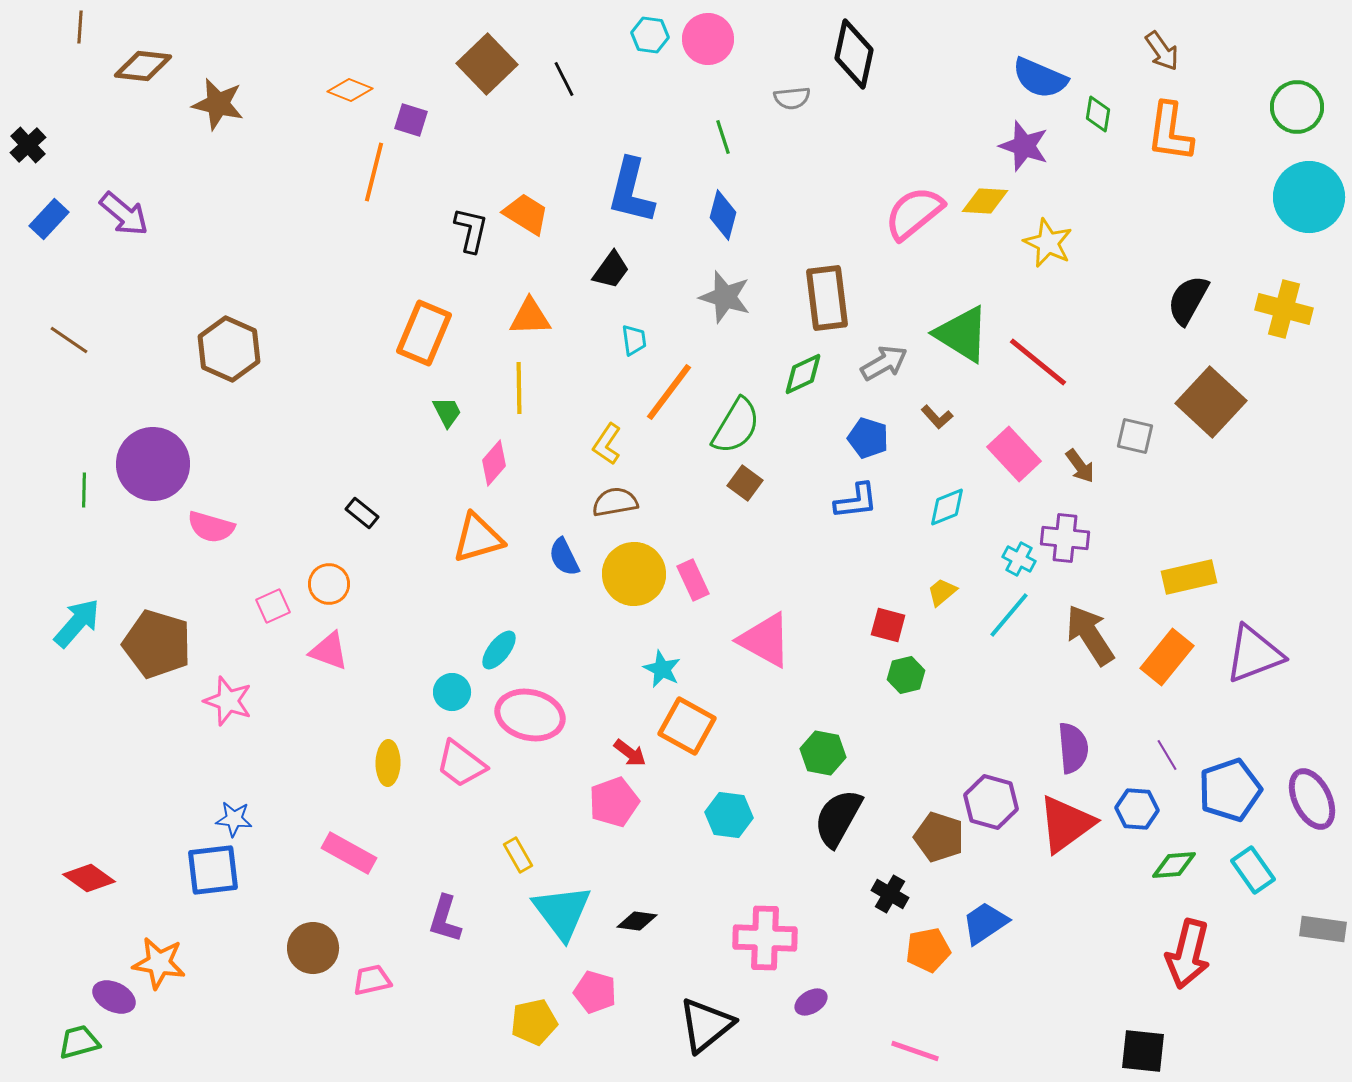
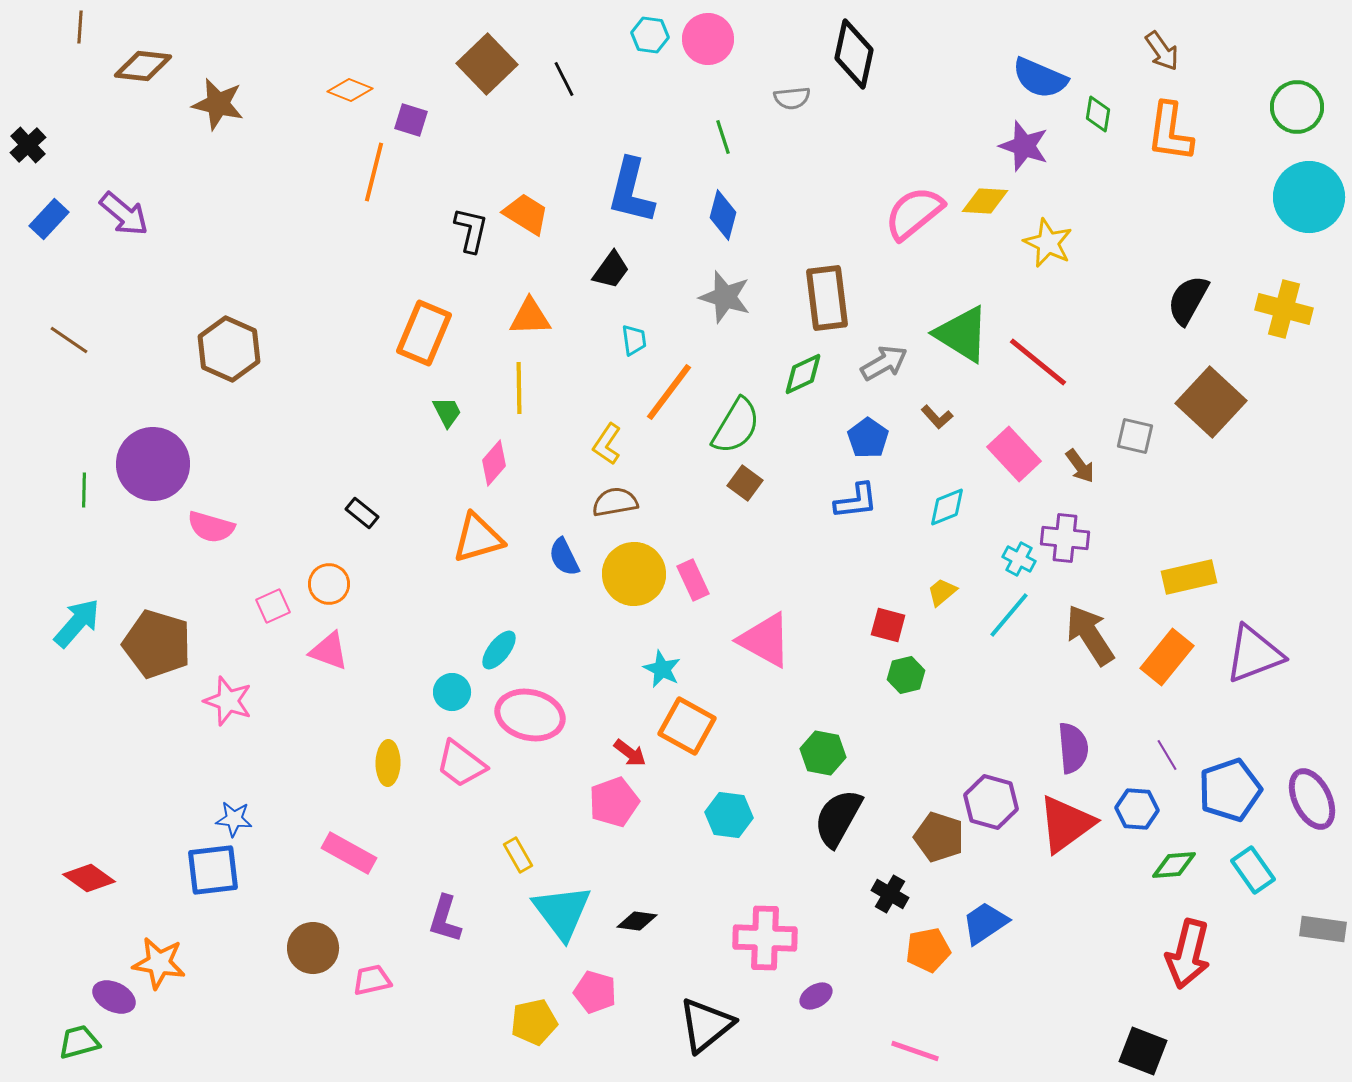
blue pentagon at (868, 438): rotated 18 degrees clockwise
purple ellipse at (811, 1002): moved 5 px right, 6 px up
black square at (1143, 1051): rotated 15 degrees clockwise
